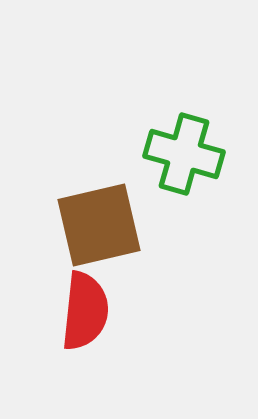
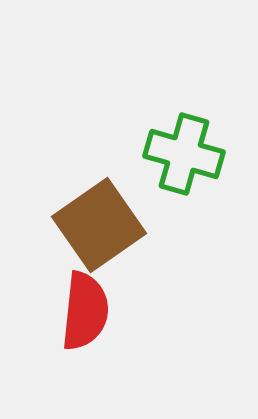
brown square: rotated 22 degrees counterclockwise
